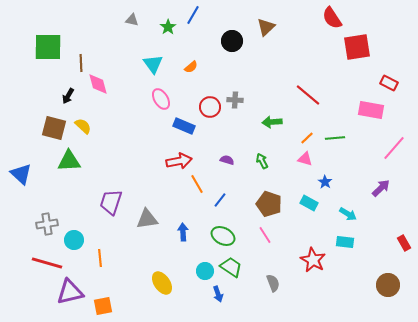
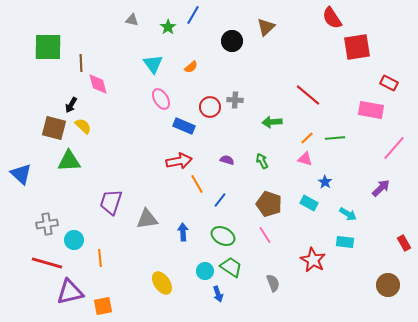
black arrow at (68, 96): moved 3 px right, 9 px down
